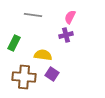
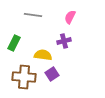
purple cross: moved 2 px left, 6 px down
purple square: rotated 24 degrees clockwise
